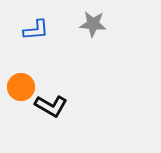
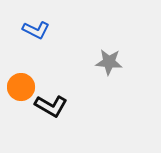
gray star: moved 16 px right, 38 px down
blue L-shape: rotated 32 degrees clockwise
